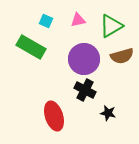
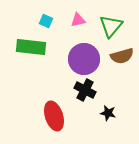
green triangle: rotated 20 degrees counterclockwise
green rectangle: rotated 24 degrees counterclockwise
